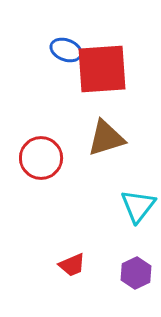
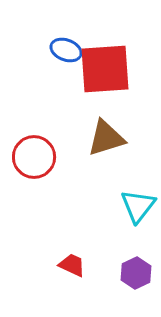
red square: moved 3 px right
red circle: moved 7 px left, 1 px up
red trapezoid: rotated 132 degrees counterclockwise
